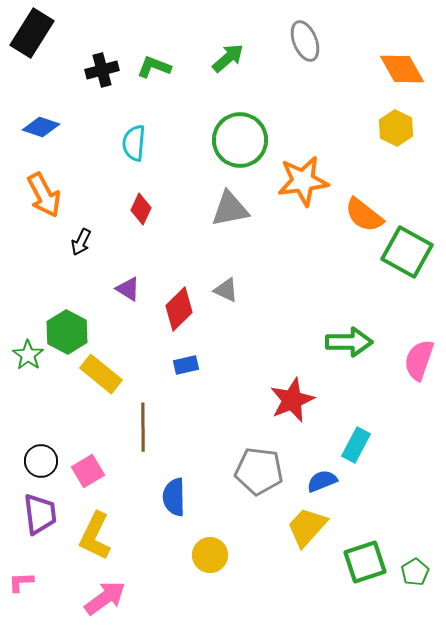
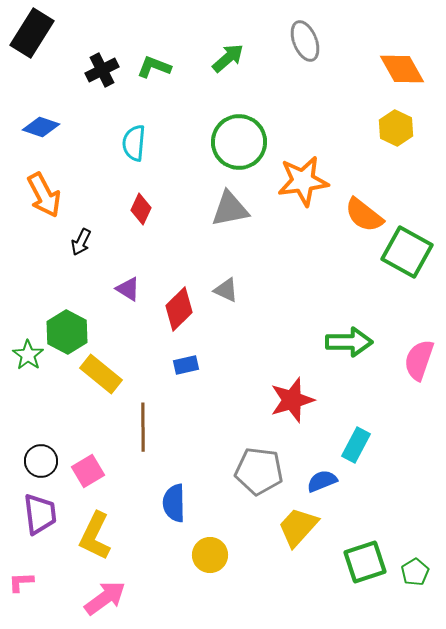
black cross at (102, 70): rotated 12 degrees counterclockwise
green circle at (240, 140): moved 1 px left, 2 px down
red star at (292, 400): rotated 6 degrees clockwise
blue semicircle at (174, 497): moved 6 px down
yellow trapezoid at (307, 527): moved 9 px left
